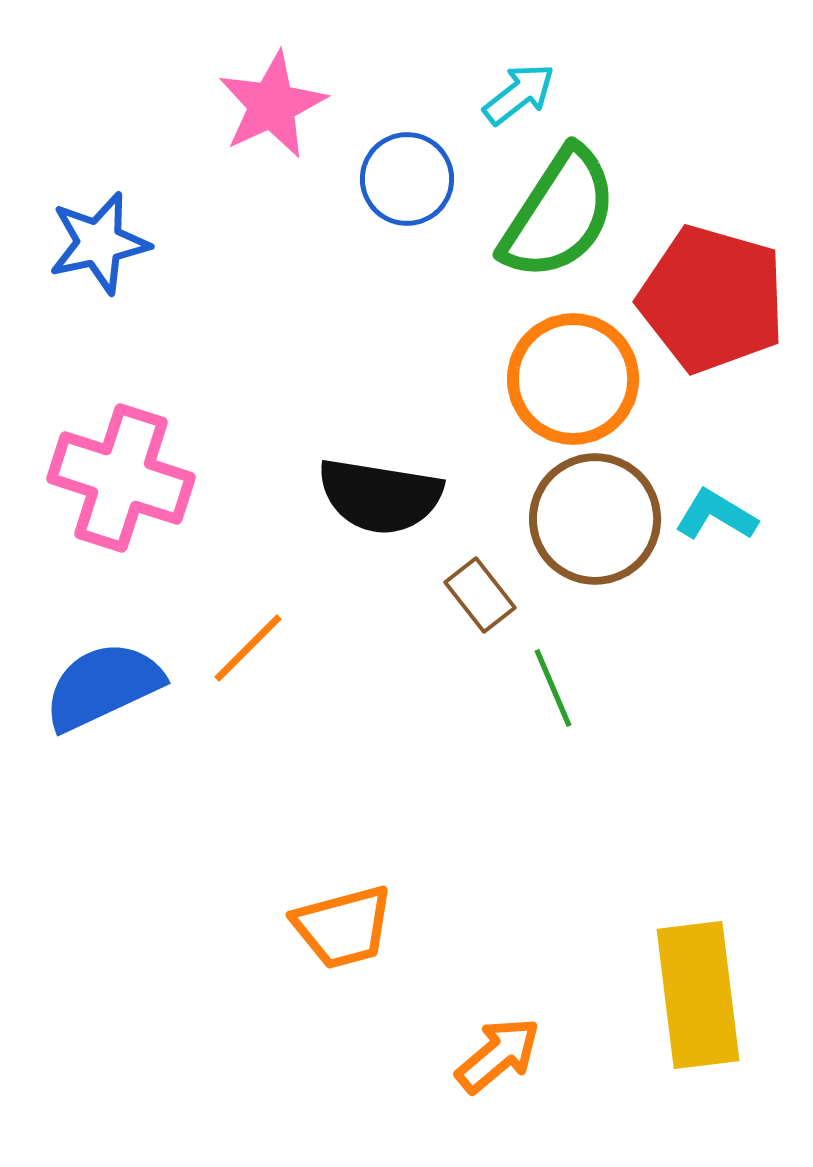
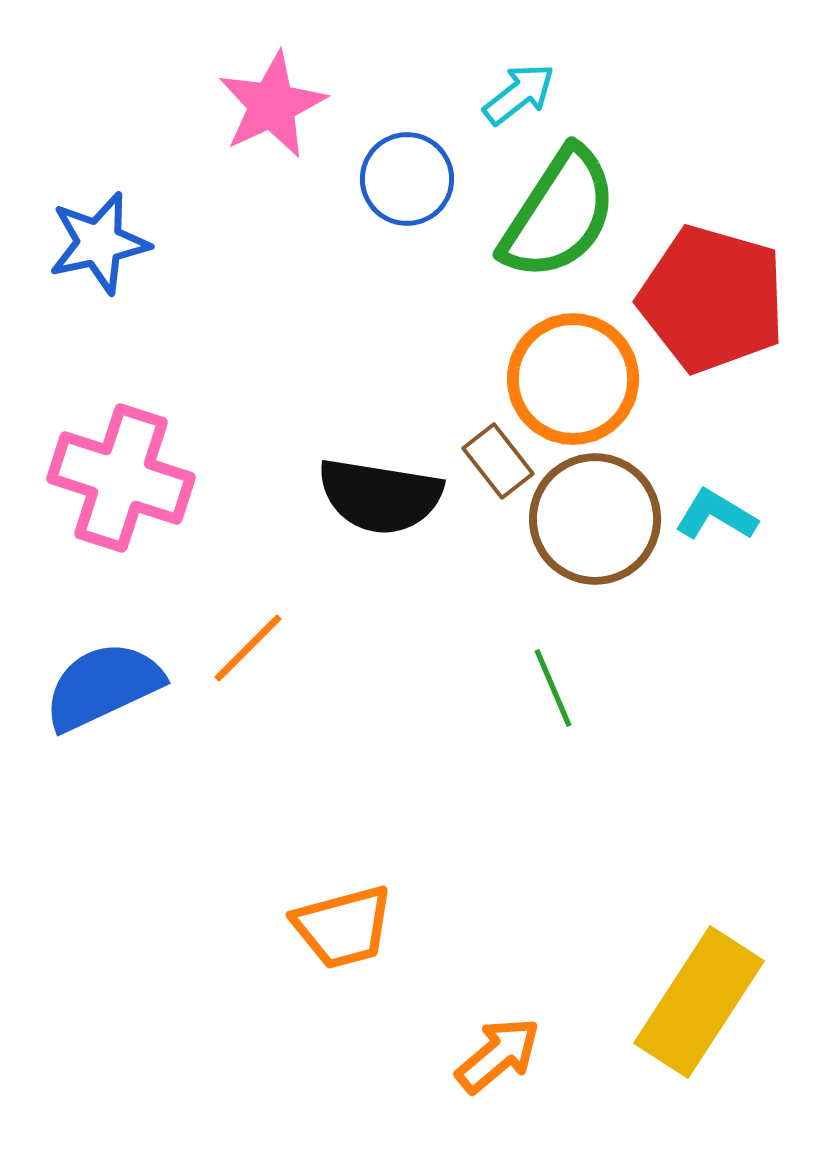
brown rectangle: moved 18 px right, 134 px up
yellow rectangle: moved 1 px right, 7 px down; rotated 40 degrees clockwise
